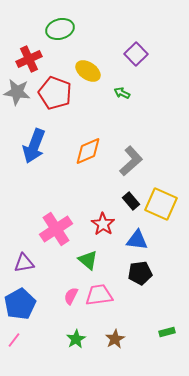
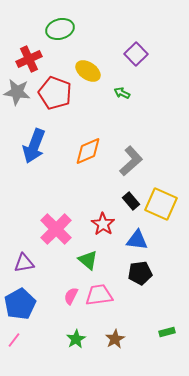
pink cross: rotated 12 degrees counterclockwise
